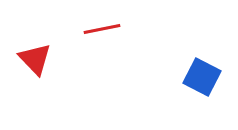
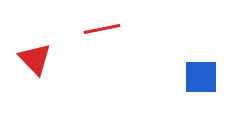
blue square: moved 1 px left; rotated 27 degrees counterclockwise
